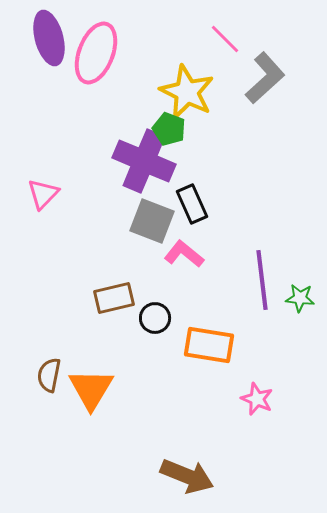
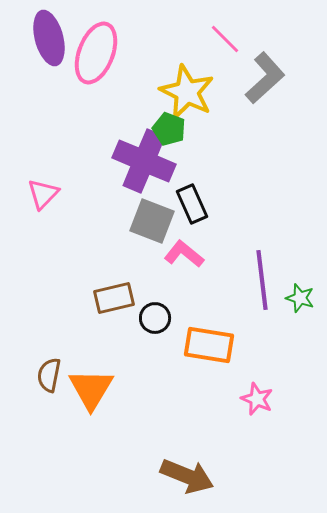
green star: rotated 12 degrees clockwise
